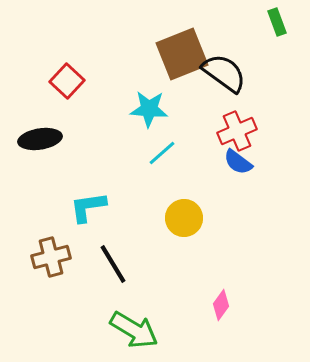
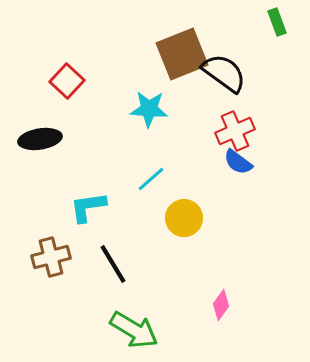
red cross: moved 2 px left
cyan line: moved 11 px left, 26 px down
